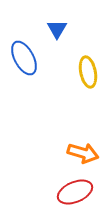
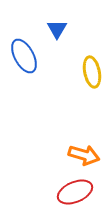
blue ellipse: moved 2 px up
yellow ellipse: moved 4 px right
orange arrow: moved 1 px right, 2 px down
